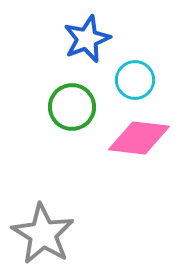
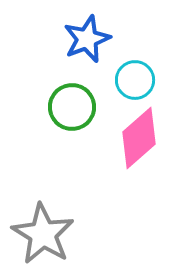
pink diamond: rotated 48 degrees counterclockwise
